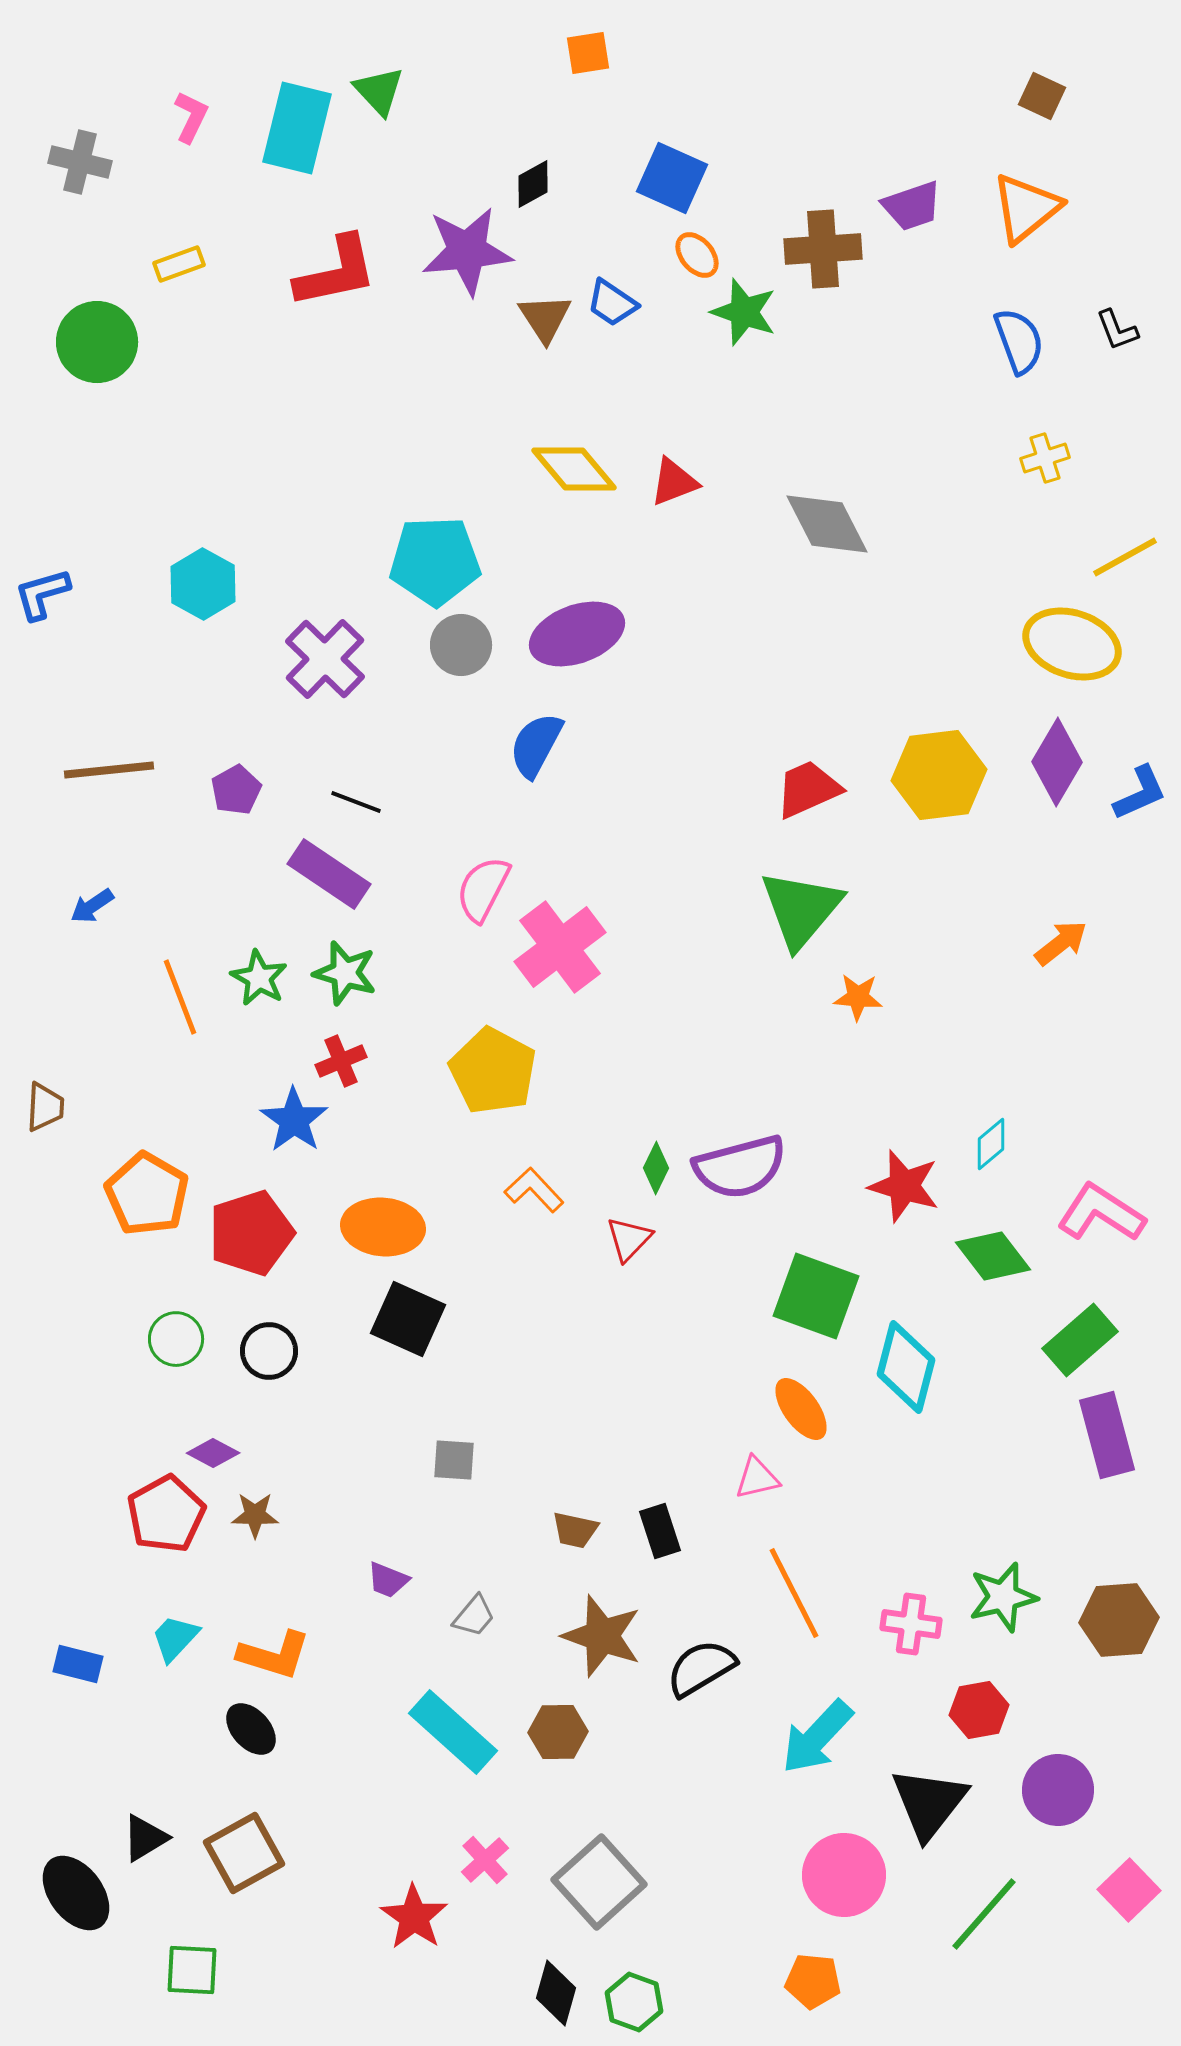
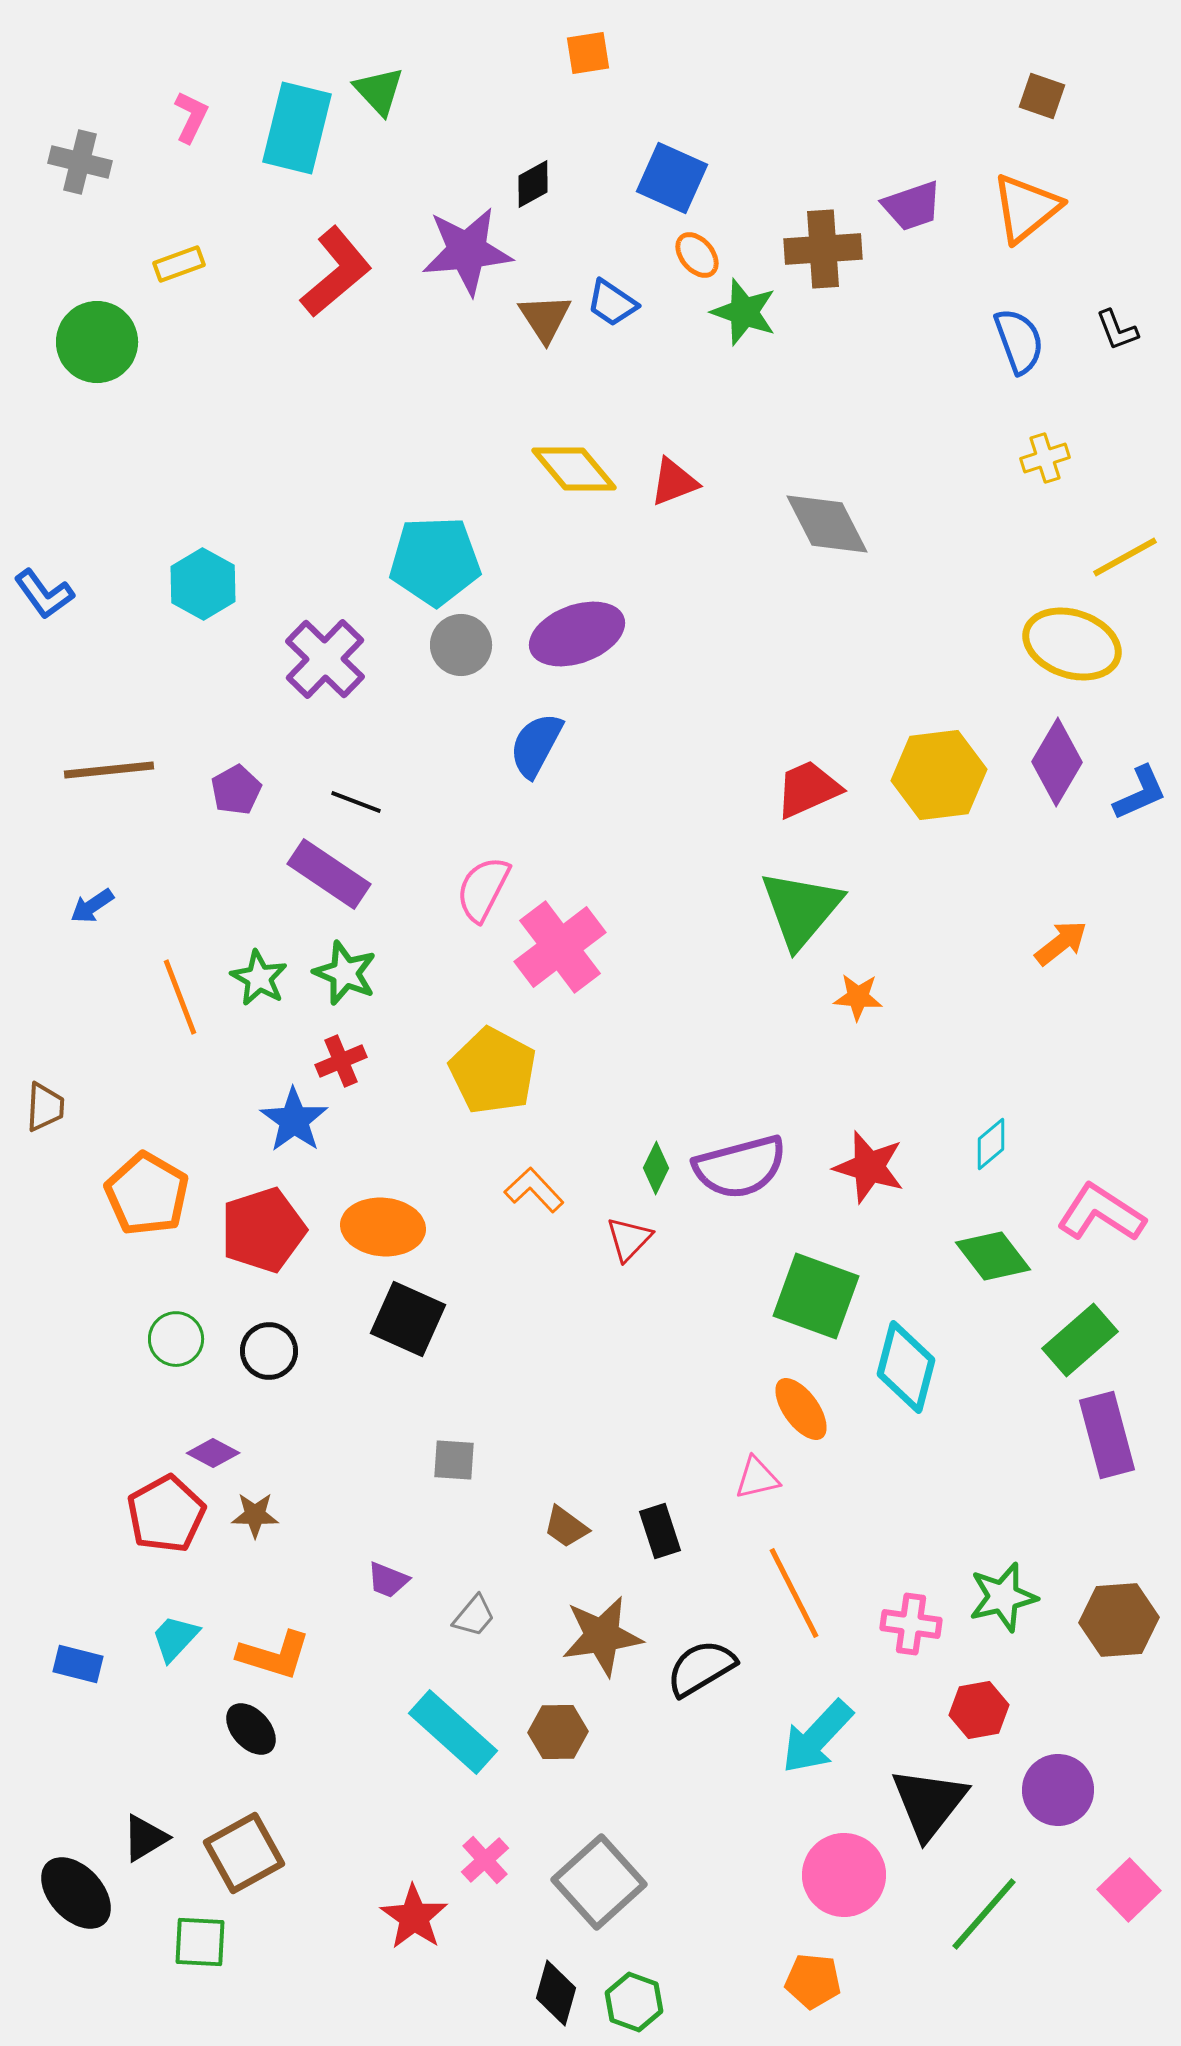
brown square at (1042, 96): rotated 6 degrees counterclockwise
red L-shape at (336, 272): rotated 28 degrees counterclockwise
blue L-shape at (42, 594): moved 2 px right; rotated 110 degrees counterclockwise
green star at (345, 973): rotated 6 degrees clockwise
red star at (904, 1186): moved 35 px left, 19 px up
red pentagon at (251, 1233): moved 12 px right, 3 px up
brown trapezoid at (575, 1530): moved 9 px left, 3 px up; rotated 24 degrees clockwise
brown star at (602, 1636): rotated 28 degrees counterclockwise
black ellipse at (76, 1893): rotated 6 degrees counterclockwise
green square at (192, 1970): moved 8 px right, 28 px up
